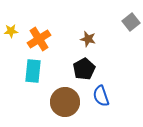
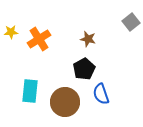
yellow star: moved 1 px down
cyan rectangle: moved 3 px left, 20 px down
blue semicircle: moved 2 px up
